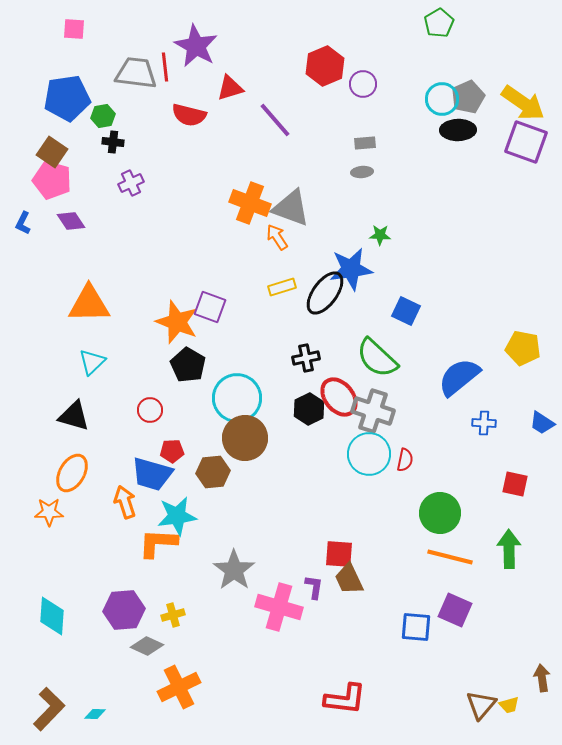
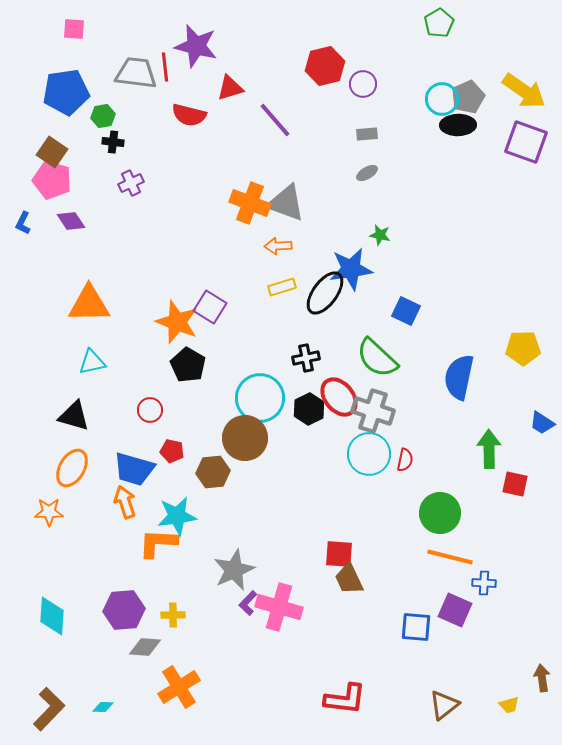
purple star at (196, 46): rotated 15 degrees counterclockwise
red hexagon at (325, 66): rotated 9 degrees clockwise
blue pentagon at (67, 98): moved 1 px left, 6 px up
yellow arrow at (523, 103): moved 1 px right, 12 px up
black ellipse at (458, 130): moved 5 px up
gray rectangle at (365, 143): moved 2 px right, 9 px up
gray ellipse at (362, 172): moved 5 px right, 1 px down; rotated 25 degrees counterclockwise
gray triangle at (291, 208): moved 5 px left, 5 px up
green star at (380, 235): rotated 10 degrees clockwise
orange arrow at (277, 237): moved 1 px right, 9 px down; rotated 60 degrees counterclockwise
purple square at (210, 307): rotated 12 degrees clockwise
yellow pentagon at (523, 348): rotated 12 degrees counterclockwise
cyan triangle at (92, 362): rotated 32 degrees clockwise
blue semicircle at (459, 377): rotated 39 degrees counterclockwise
cyan circle at (237, 398): moved 23 px right
blue cross at (484, 423): moved 160 px down
red pentagon at (172, 451): rotated 15 degrees clockwise
orange ellipse at (72, 473): moved 5 px up
blue trapezoid at (152, 474): moved 18 px left, 5 px up
green arrow at (509, 549): moved 20 px left, 100 px up
gray star at (234, 570): rotated 12 degrees clockwise
purple L-shape at (314, 587): moved 66 px left, 16 px down; rotated 145 degrees counterclockwise
yellow cross at (173, 615): rotated 15 degrees clockwise
gray diamond at (147, 646): moved 2 px left, 1 px down; rotated 20 degrees counterclockwise
orange cross at (179, 687): rotated 6 degrees counterclockwise
brown triangle at (481, 705): moved 37 px left; rotated 12 degrees clockwise
cyan diamond at (95, 714): moved 8 px right, 7 px up
